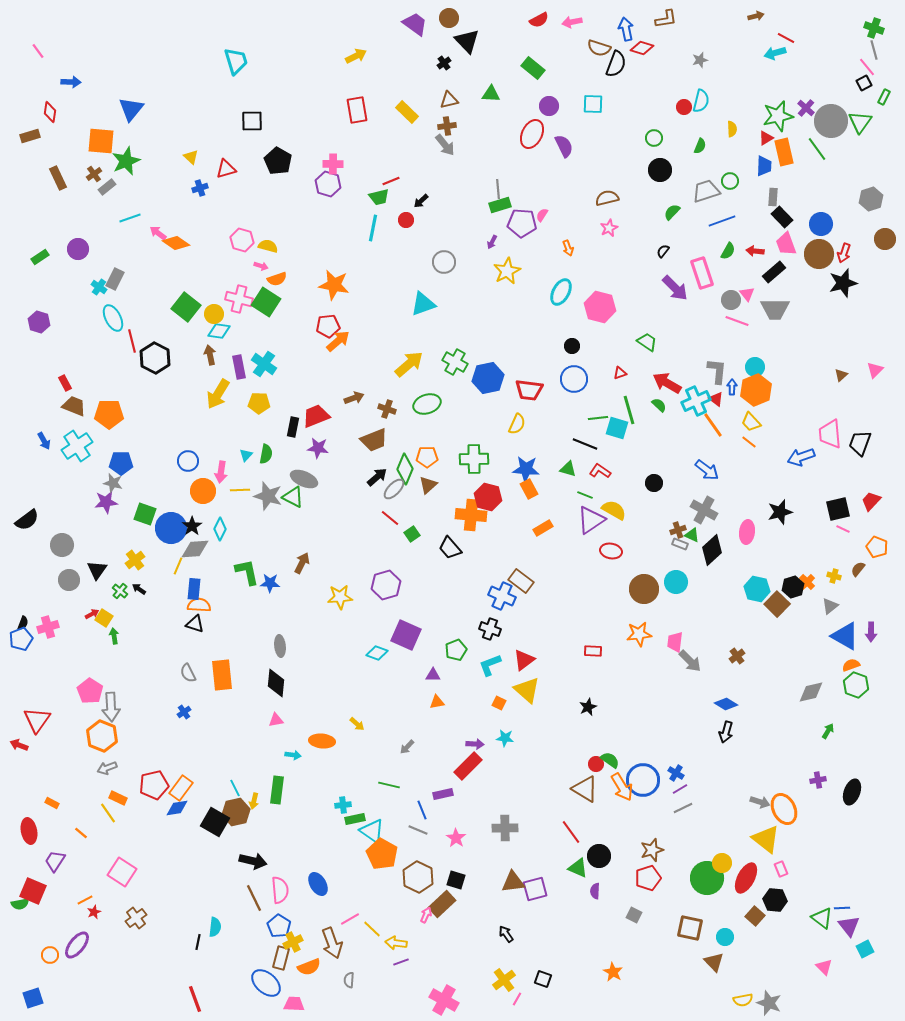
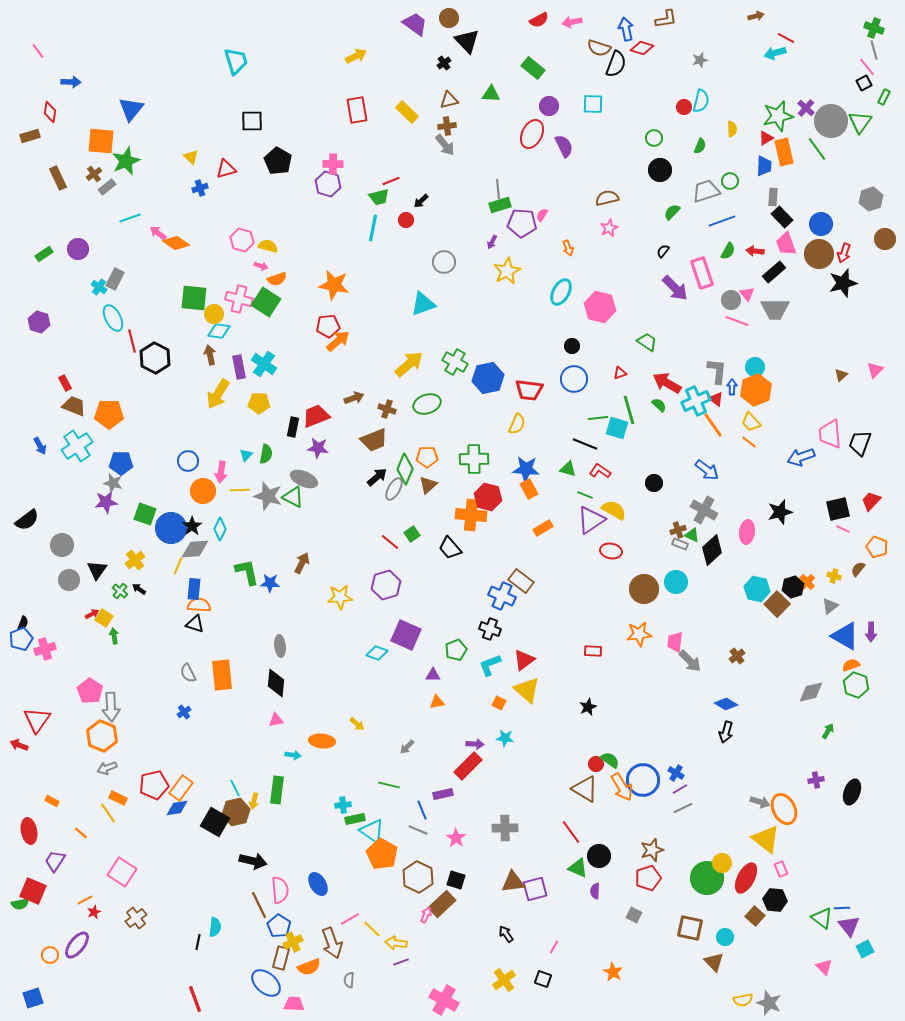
green rectangle at (40, 257): moved 4 px right, 3 px up
green square at (186, 307): moved 8 px right, 9 px up; rotated 32 degrees counterclockwise
blue arrow at (44, 441): moved 4 px left, 5 px down
gray ellipse at (394, 489): rotated 15 degrees counterclockwise
red line at (390, 518): moved 24 px down
pink cross at (48, 627): moved 3 px left, 22 px down
purple cross at (818, 780): moved 2 px left
orange rectangle at (52, 803): moved 2 px up
brown line at (254, 898): moved 5 px right, 7 px down
pink line at (517, 999): moved 37 px right, 52 px up
